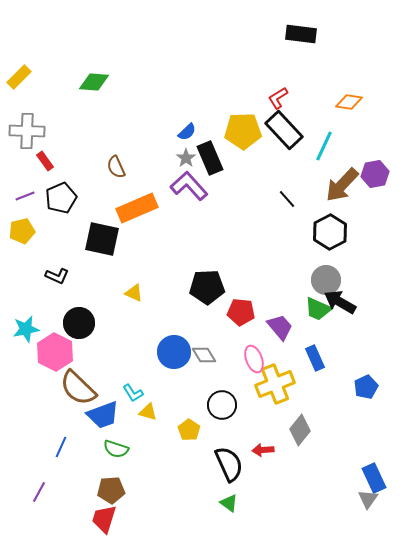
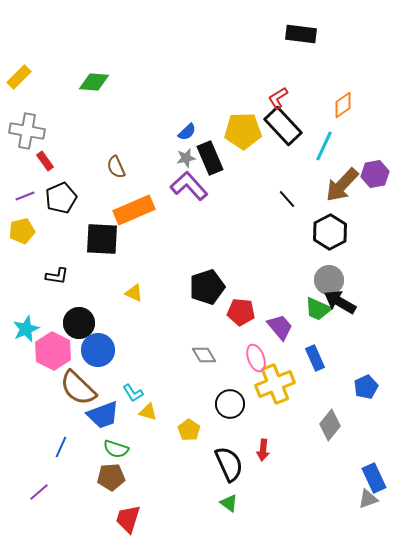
orange diamond at (349, 102): moved 6 px left, 3 px down; rotated 44 degrees counterclockwise
black rectangle at (284, 130): moved 1 px left, 4 px up
gray cross at (27, 131): rotated 8 degrees clockwise
gray star at (186, 158): rotated 24 degrees clockwise
orange rectangle at (137, 208): moved 3 px left, 2 px down
black square at (102, 239): rotated 9 degrees counterclockwise
black L-shape at (57, 276): rotated 15 degrees counterclockwise
gray circle at (326, 280): moved 3 px right
black pentagon at (207, 287): rotated 16 degrees counterclockwise
cyan star at (26, 329): rotated 12 degrees counterclockwise
pink hexagon at (55, 352): moved 2 px left, 1 px up
blue circle at (174, 352): moved 76 px left, 2 px up
pink ellipse at (254, 359): moved 2 px right, 1 px up
black circle at (222, 405): moved 8 px right, 1 px up
gray diamond at (300, 430): moved 30 px right, 5 px up
red arrow at (263, 450): rotated 80 degrees counterclockwise
brown pentagon at (111, 490): moved 13 px up
purple line at (39, 492): rotated 20 degrees clockwise
gray triangle at (368, 499): rotated 35 degrees clockwise
red trapezoid at (104, 519): moved 24 px right
